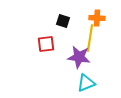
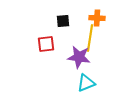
black square: rotated 24 degrees counterclockwise
